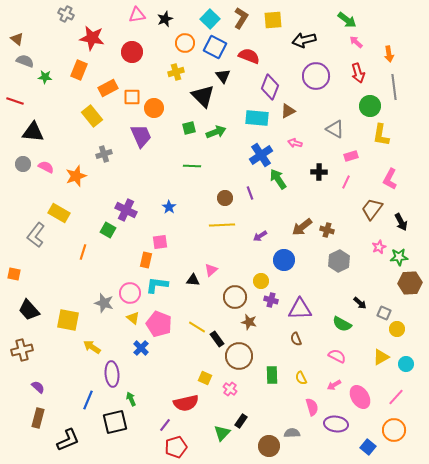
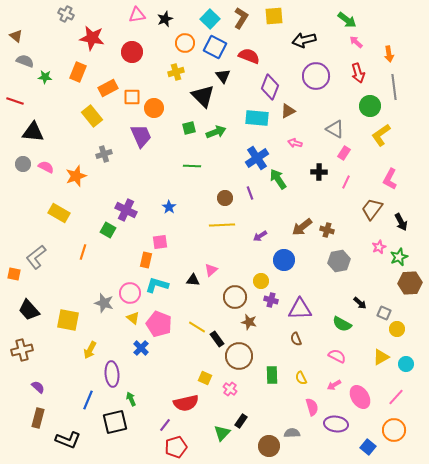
yellow square at (273, 20): moved 1 px right, 4 px up
brown triangle at (17, 39): moved 1 px left, 3 px up
orange rectangle at (79, 70): moved 1 px left, 2 px down
yellow L-shape at (381, 135): rotated 45 degrees clockwise
blue cross at (261, 155): moved 4 px left, 3 px down
pink rectangle at (351, 156): moved 7 px left, 3 px up; rotated 40 degrees counterclockwise
gray L-shape at (36, 235): moved 22 px down; rotated 15 degrees clockwise
green star at (399, 257): rotated 18 degrees counterclockwise
gray hexagon at (339, 261): rotated 15 degrees clockwise
cyan L-shape at (157, 285): rotated 10 degrees clockwise
yellow arrow at (92, 347): moved 2 px left, 3 px down; rotated 96 degrees counterclockwise
black L-shape at (68, 440): rotated 45 degrees clockwise
